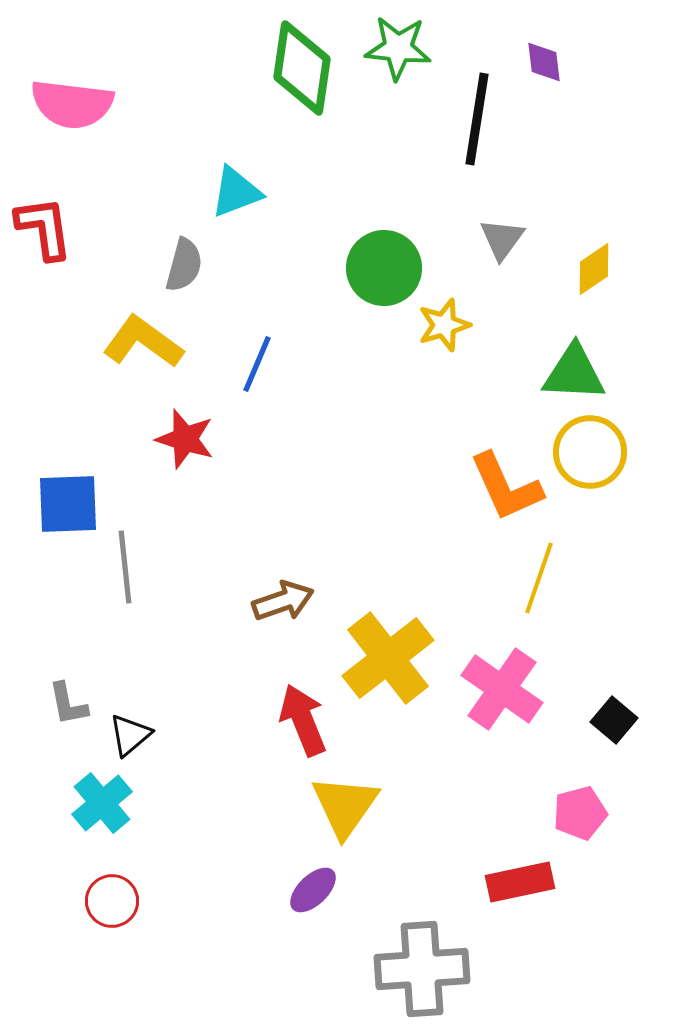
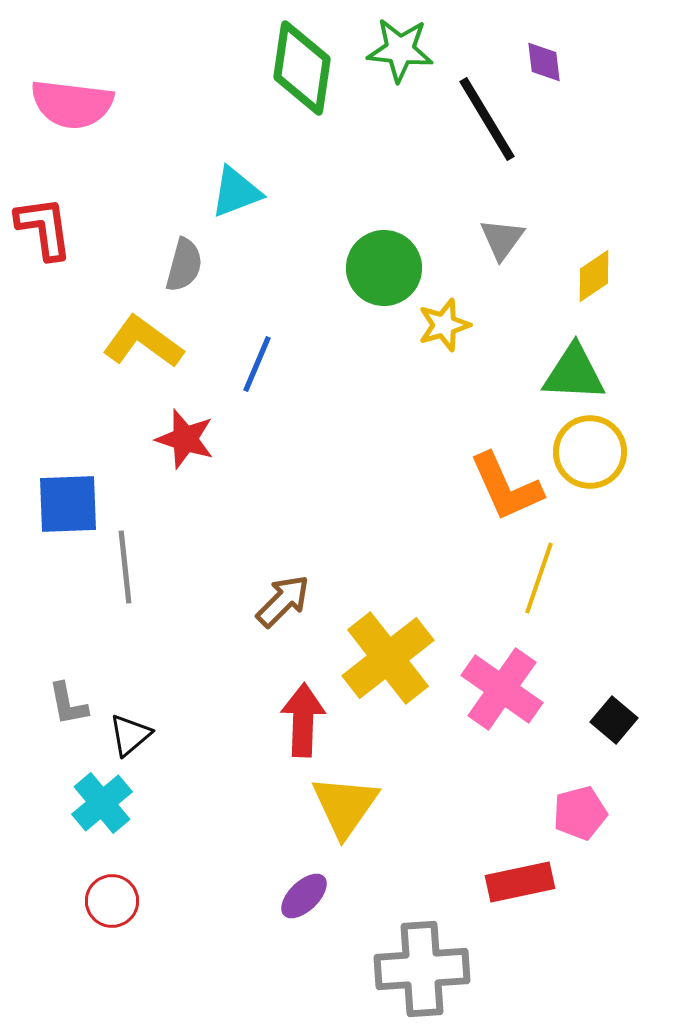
green star: moved 2 px right, 2 px down
black line: moved 10 px right; rotated 40 degrees counterclockwise
yellow diamond: moved 7 px down
brown arrow: rotated 26 degrees counterclockwise
red arrow: rotated 24 degrees clockwise
purple ellipse: moved 9 px left, 6 px down
